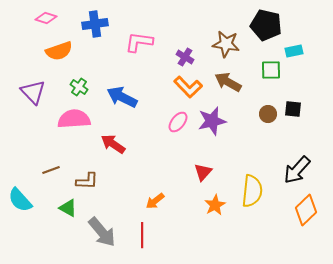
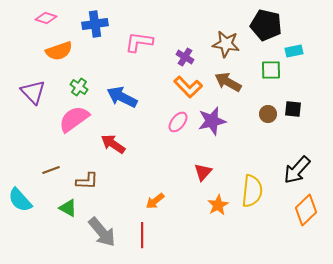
pink semicircle: rotated 32 degrees counterclockwise
orange star: moved 3 px right
